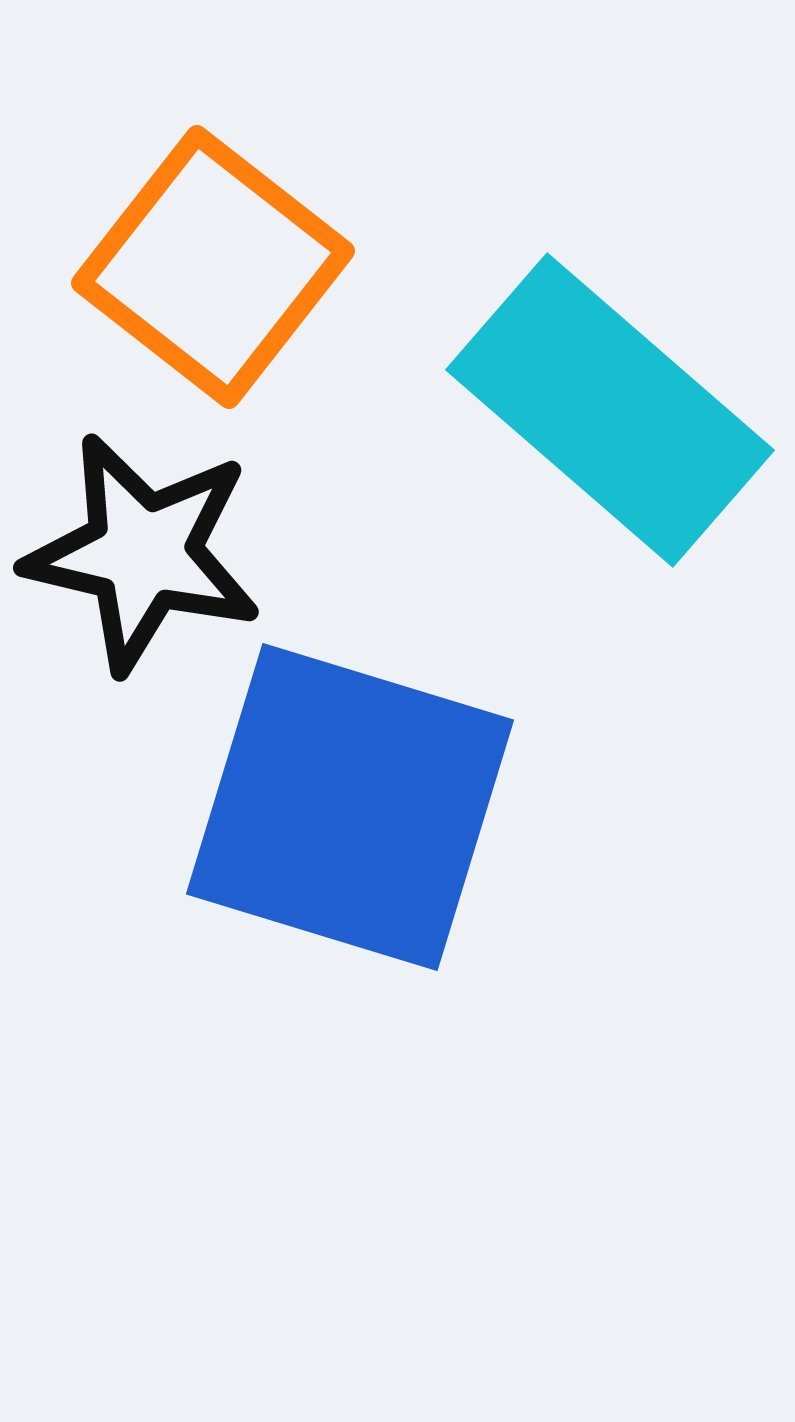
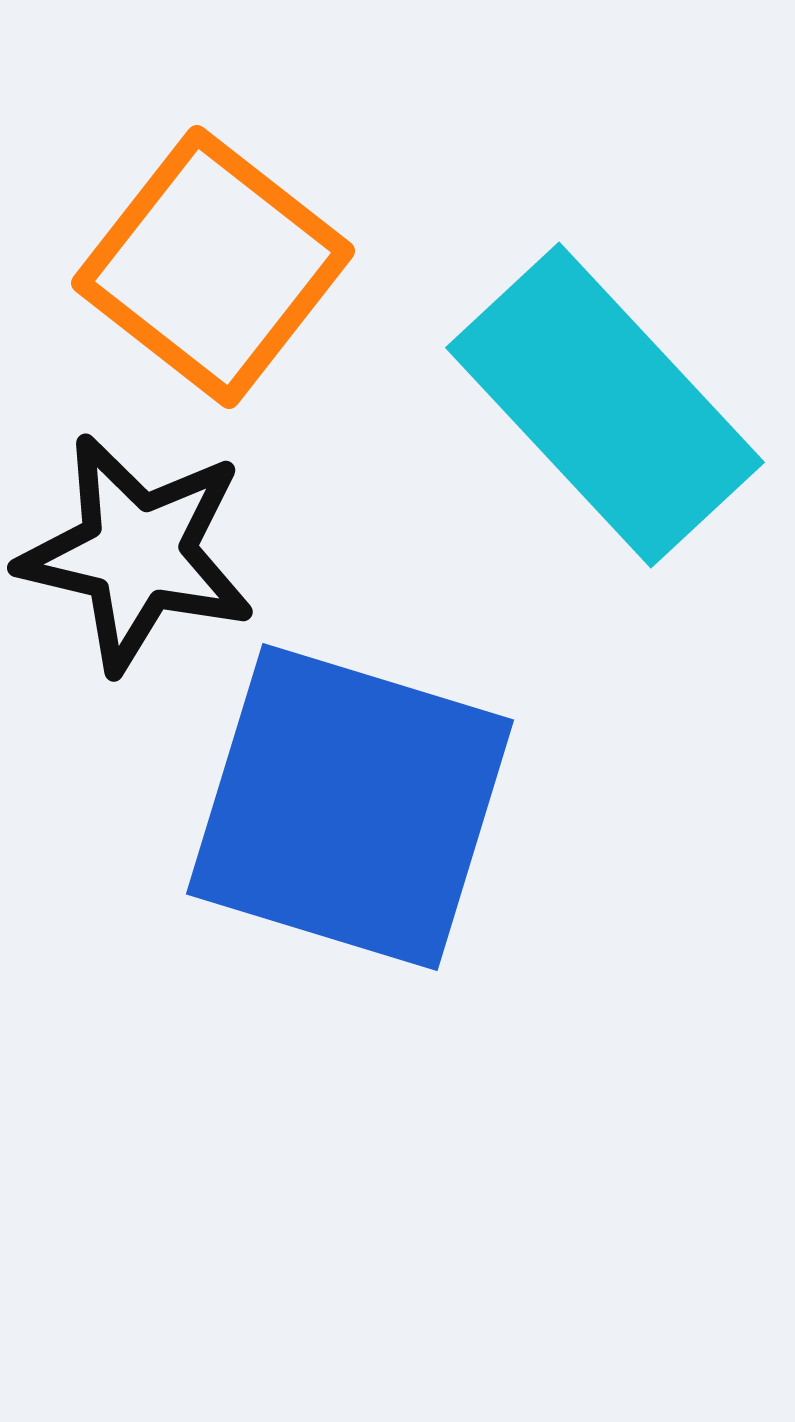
cyan rectangle: moved 5 px left, 5 px up; rotated 6 degrees clockwise
black star: moved 6 px left
